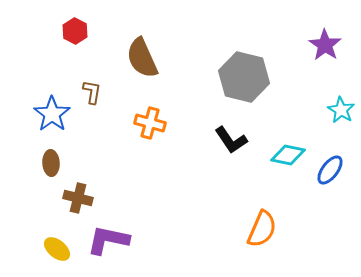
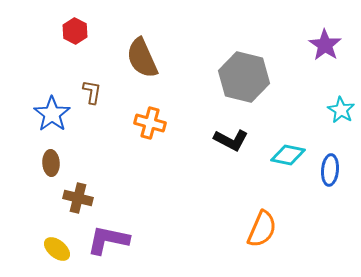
black L-shape: rotated 28 degrees counterclockwise
blue ellipse: rotated 32 degrees counterclockwise
